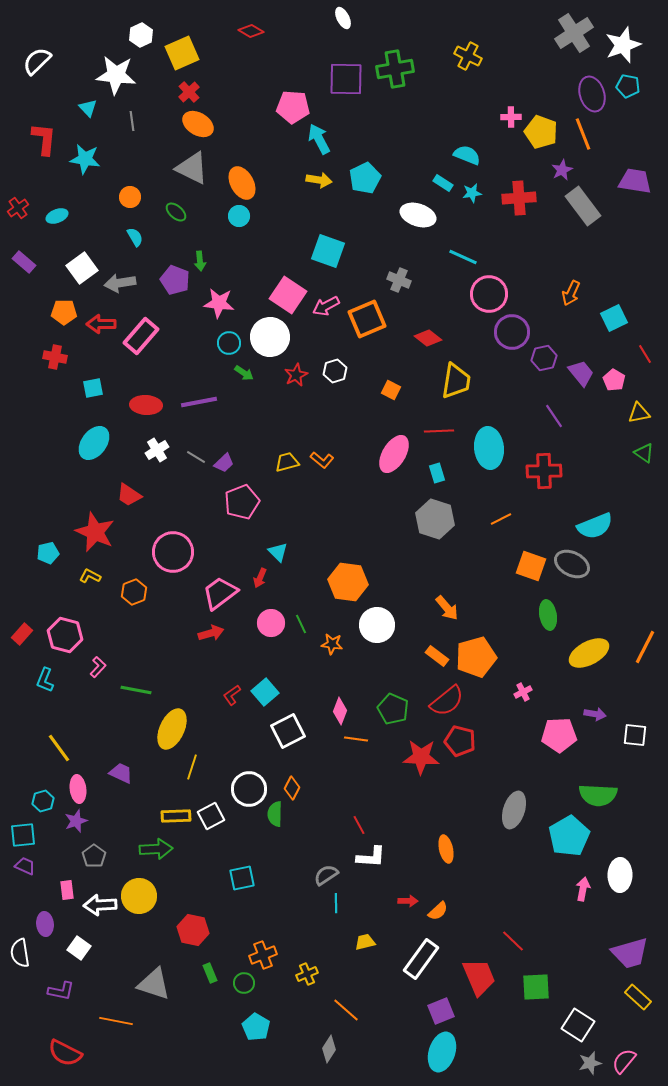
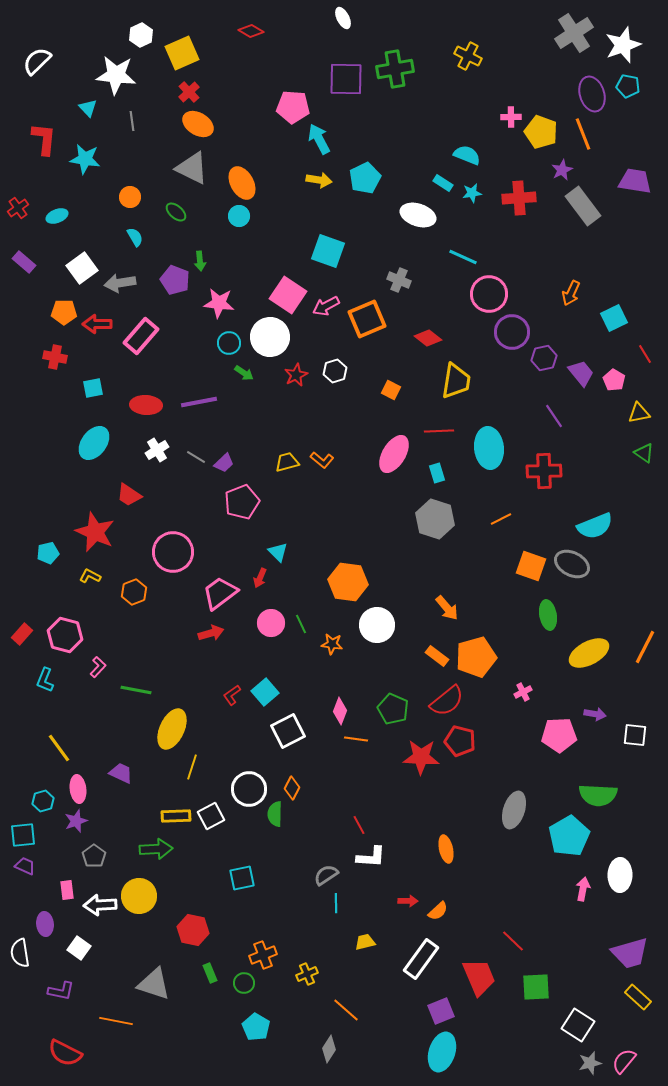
red arrow at (101, 324): moved 4 px left
